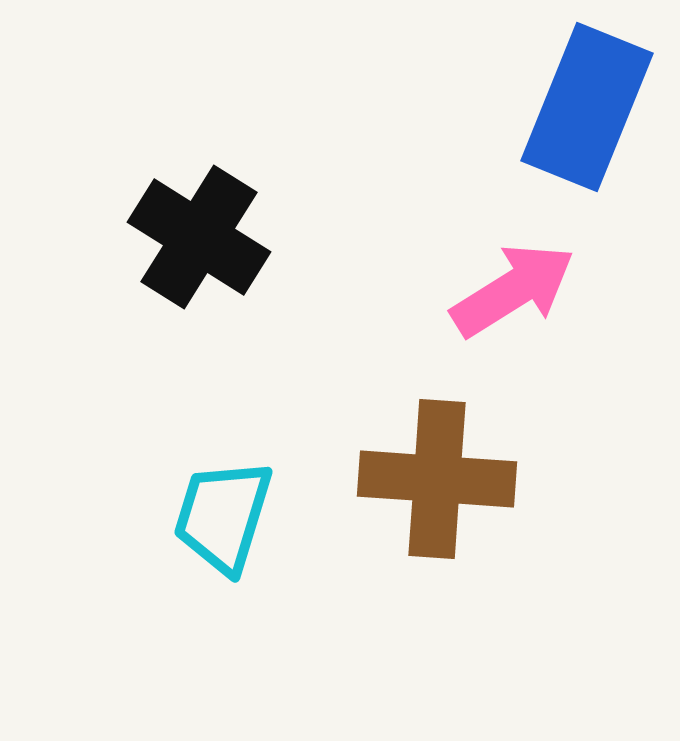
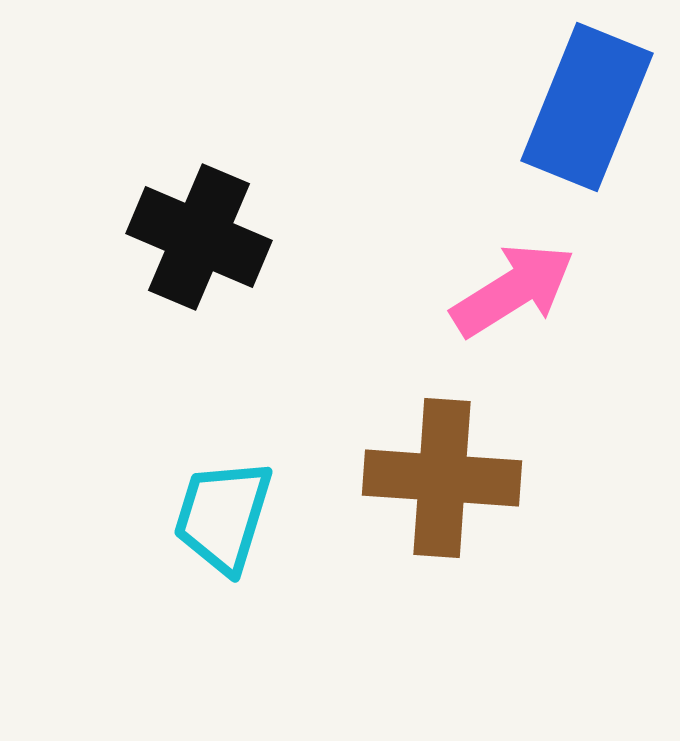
black cross: rotated 9 degrees counterclockwise
brown cross: moved 5 px right, 1 px up
